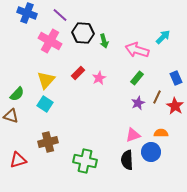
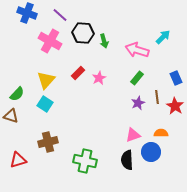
brown line: rotated 32 degrees counterclockwise
